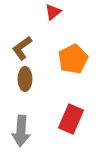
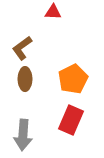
red triangle: rotated 42 degrees clockwise
orange pentagon: moved 20 px down
red rectangle: moved 1 px down
gray arrow: moved 2 px right, 4 px down
